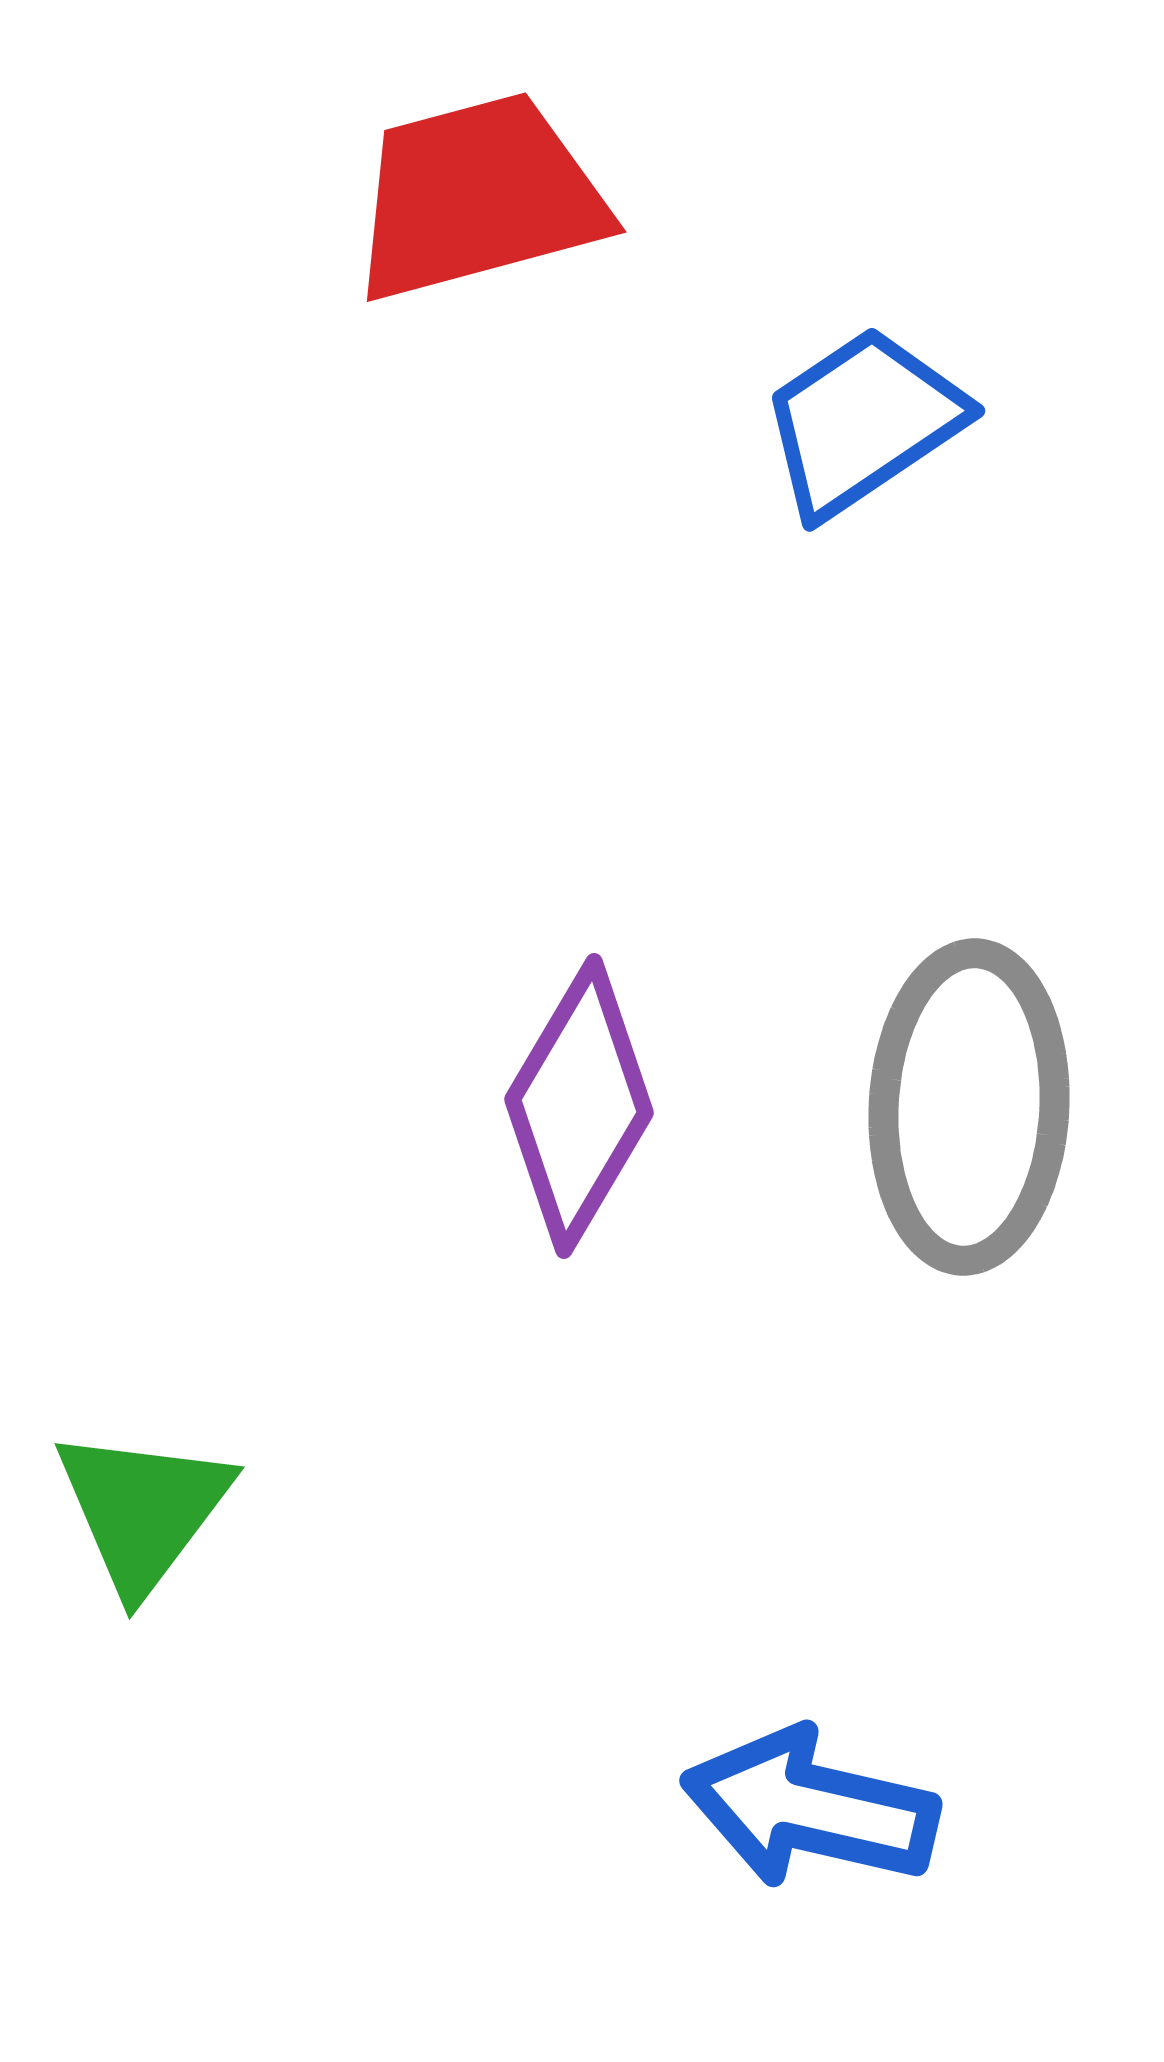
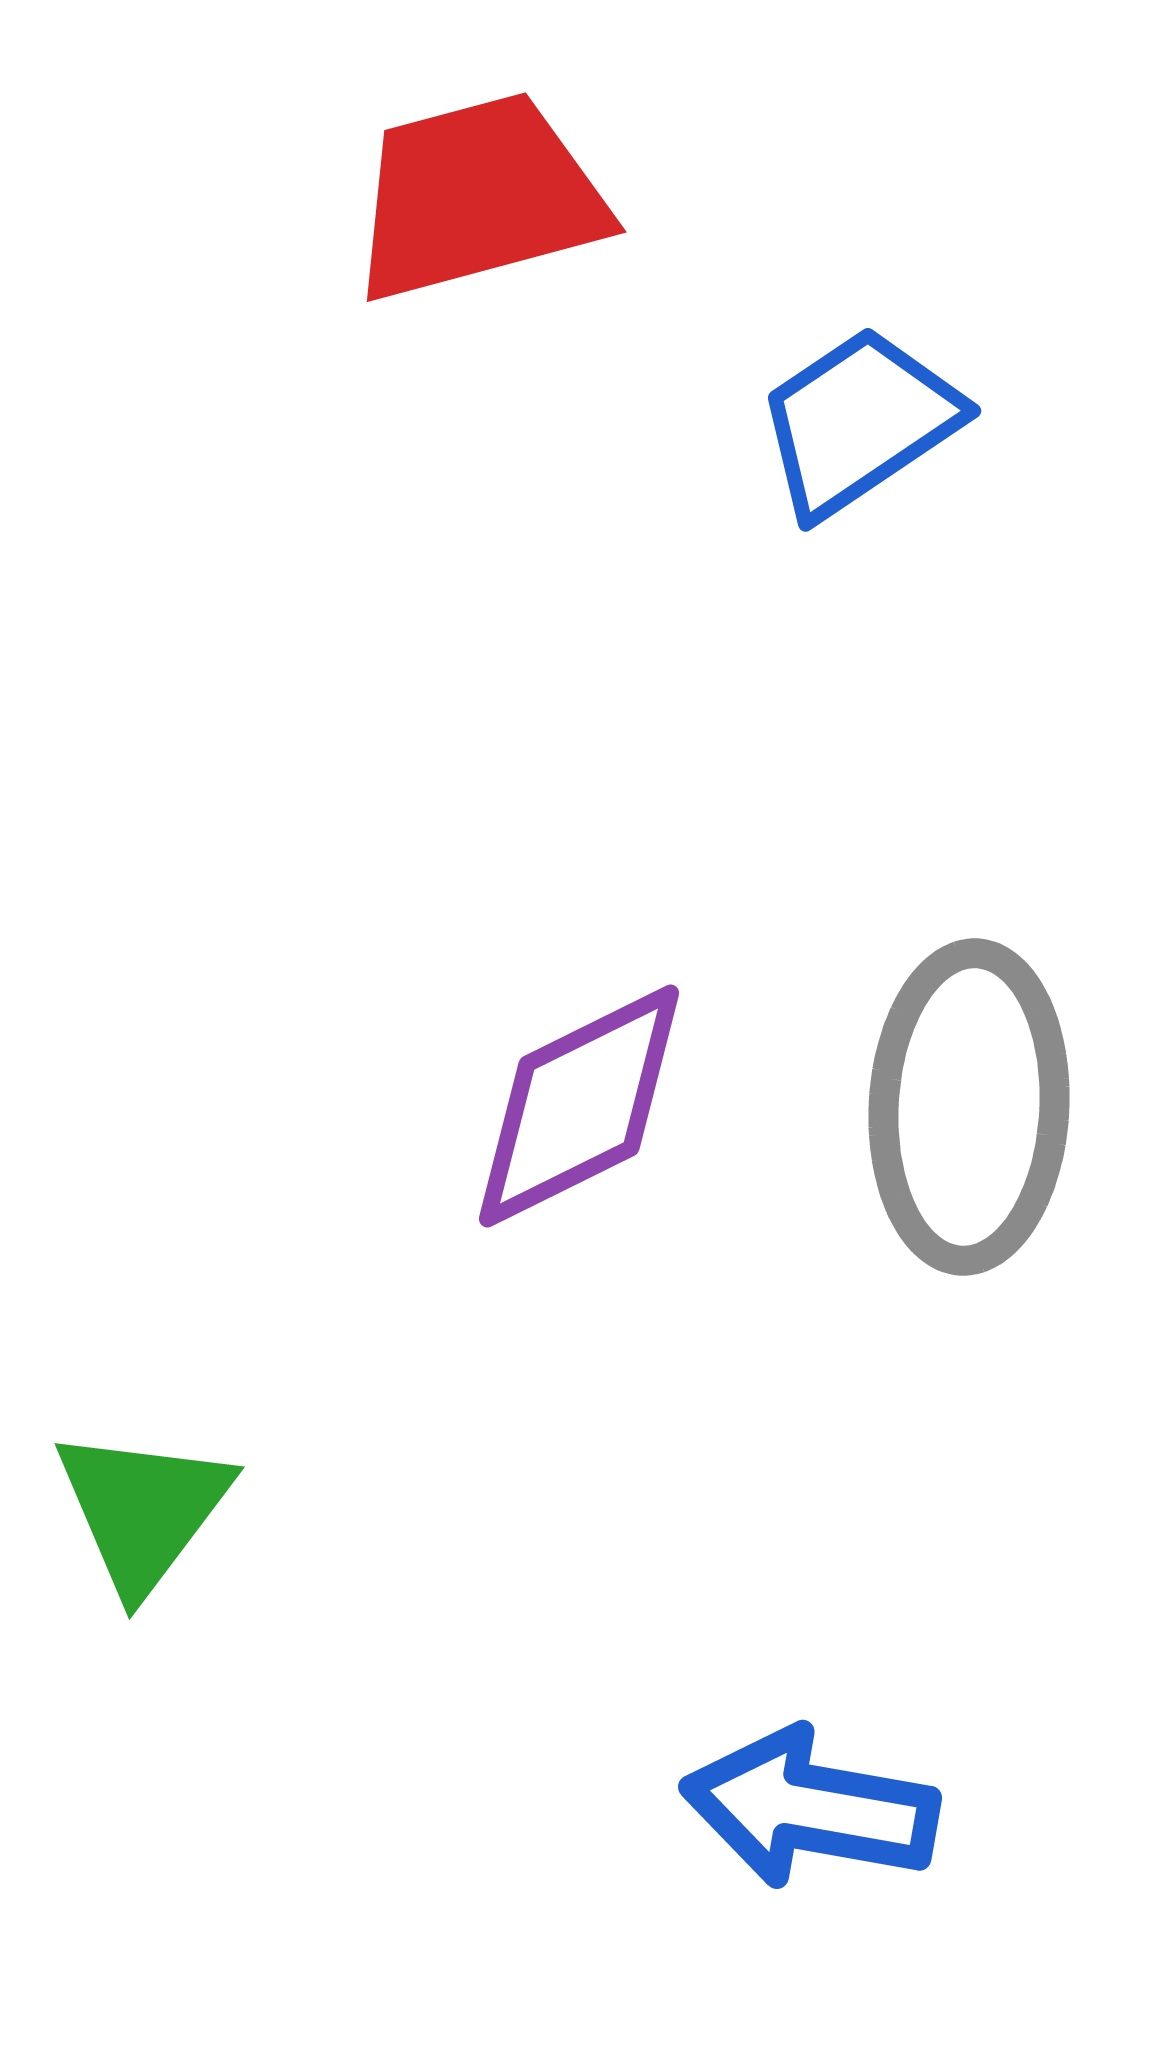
blue trapezoid: moved 4 px left
purple diamond: rotated 33 degrees clockwise
blue arrow: rotated 3 degrees counterclockwise
